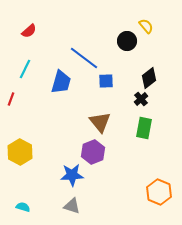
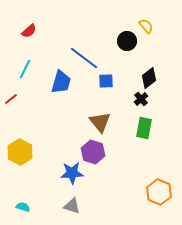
red line: rotated 32 degrees clockwise
purple hexagon: rotated 20 degrees counterclockwise
blue star: moved 2 px up
